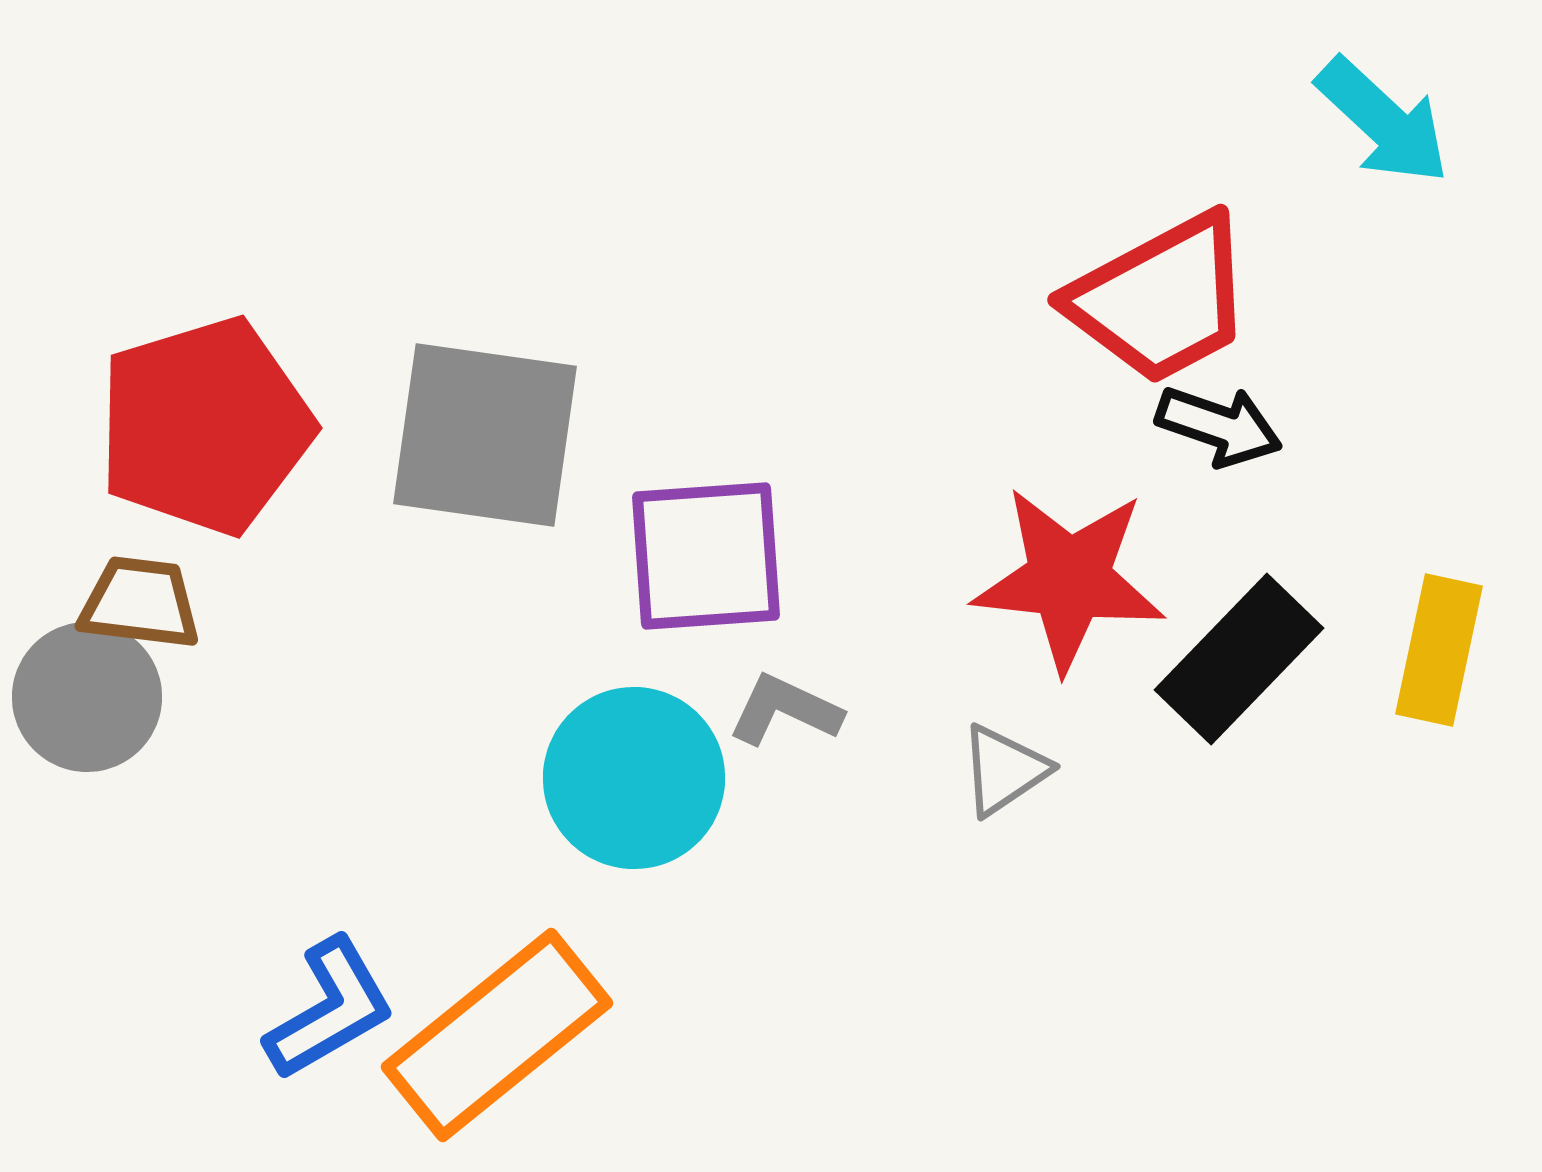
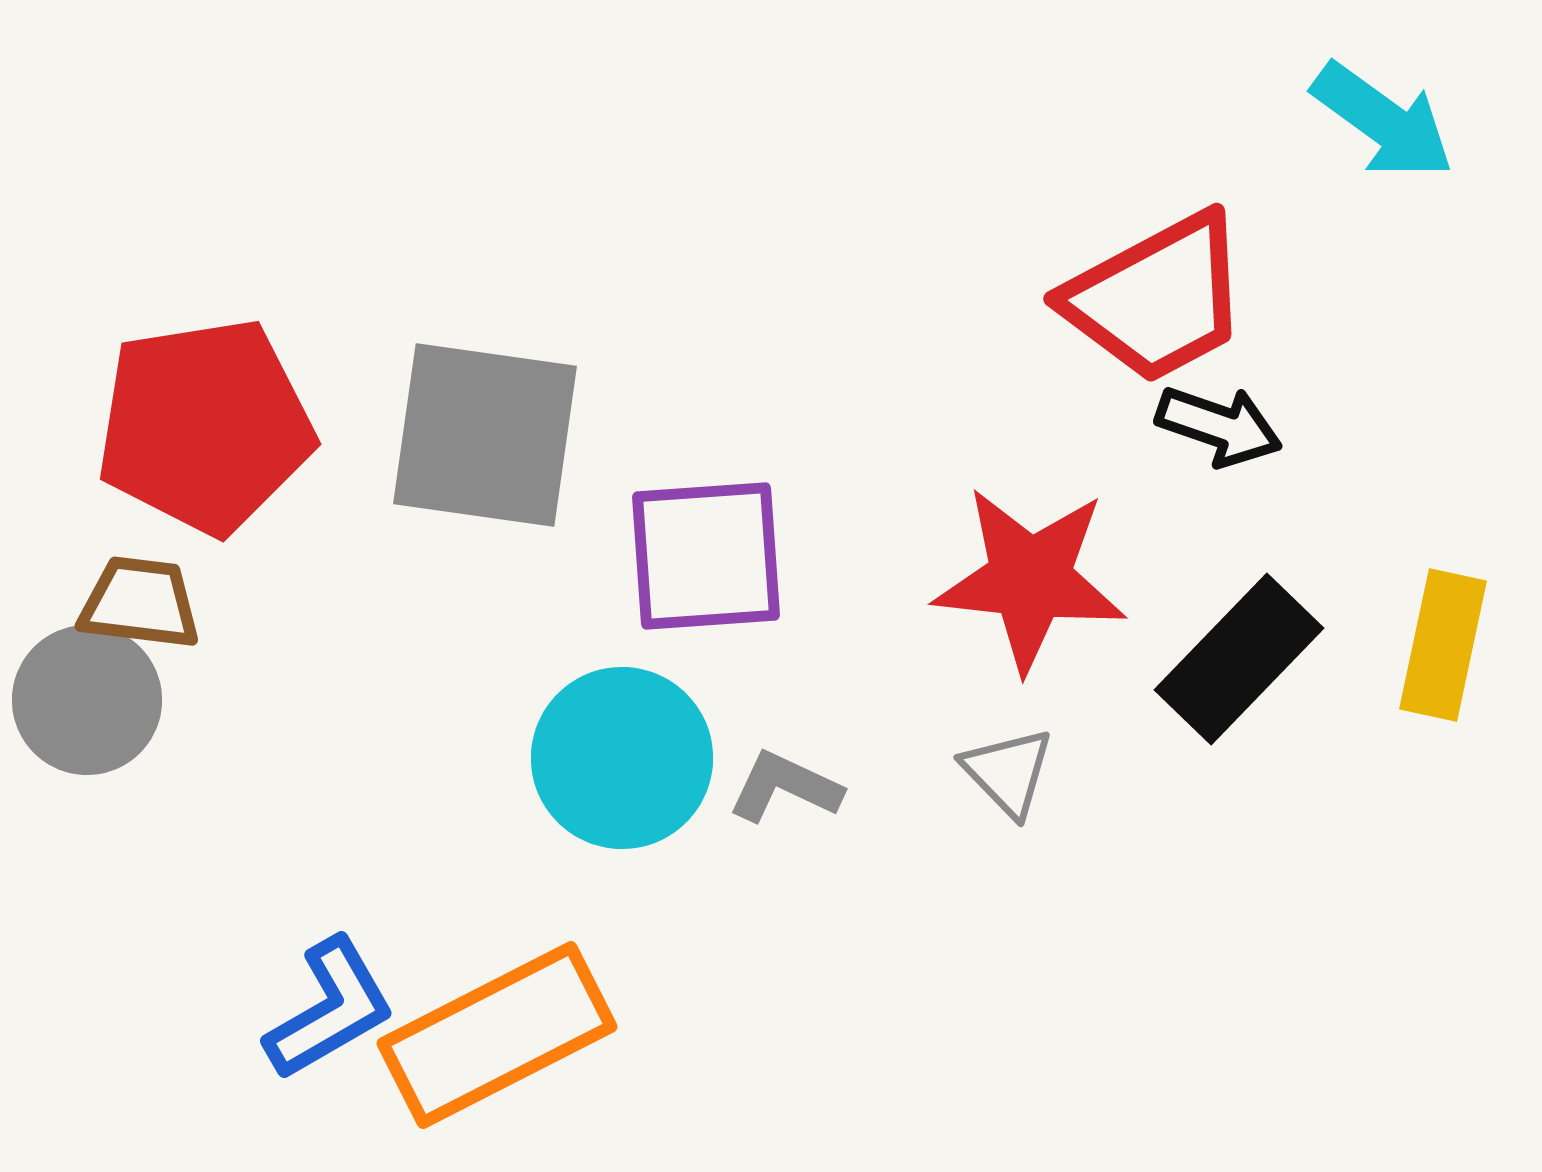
cyan arrow: rotated 7 degrees counterclockwise
red trapezoid: moved 4 px left, 1 px up
red pentagon: rotated 8 degrees clockwise
red star: moved 39 px left
yellow rectangle: moved 4 px right, 5 px up
gray circle: moved 3 px down
gray L-shape: moved 77 px down
gray triangle: moved 4 px right, 2 px down; rotated 40 degrees counterclockwise
cyan circle: moved 12 px left, 20 px up
orange rectangle: rotated 12 degrees clockwise
